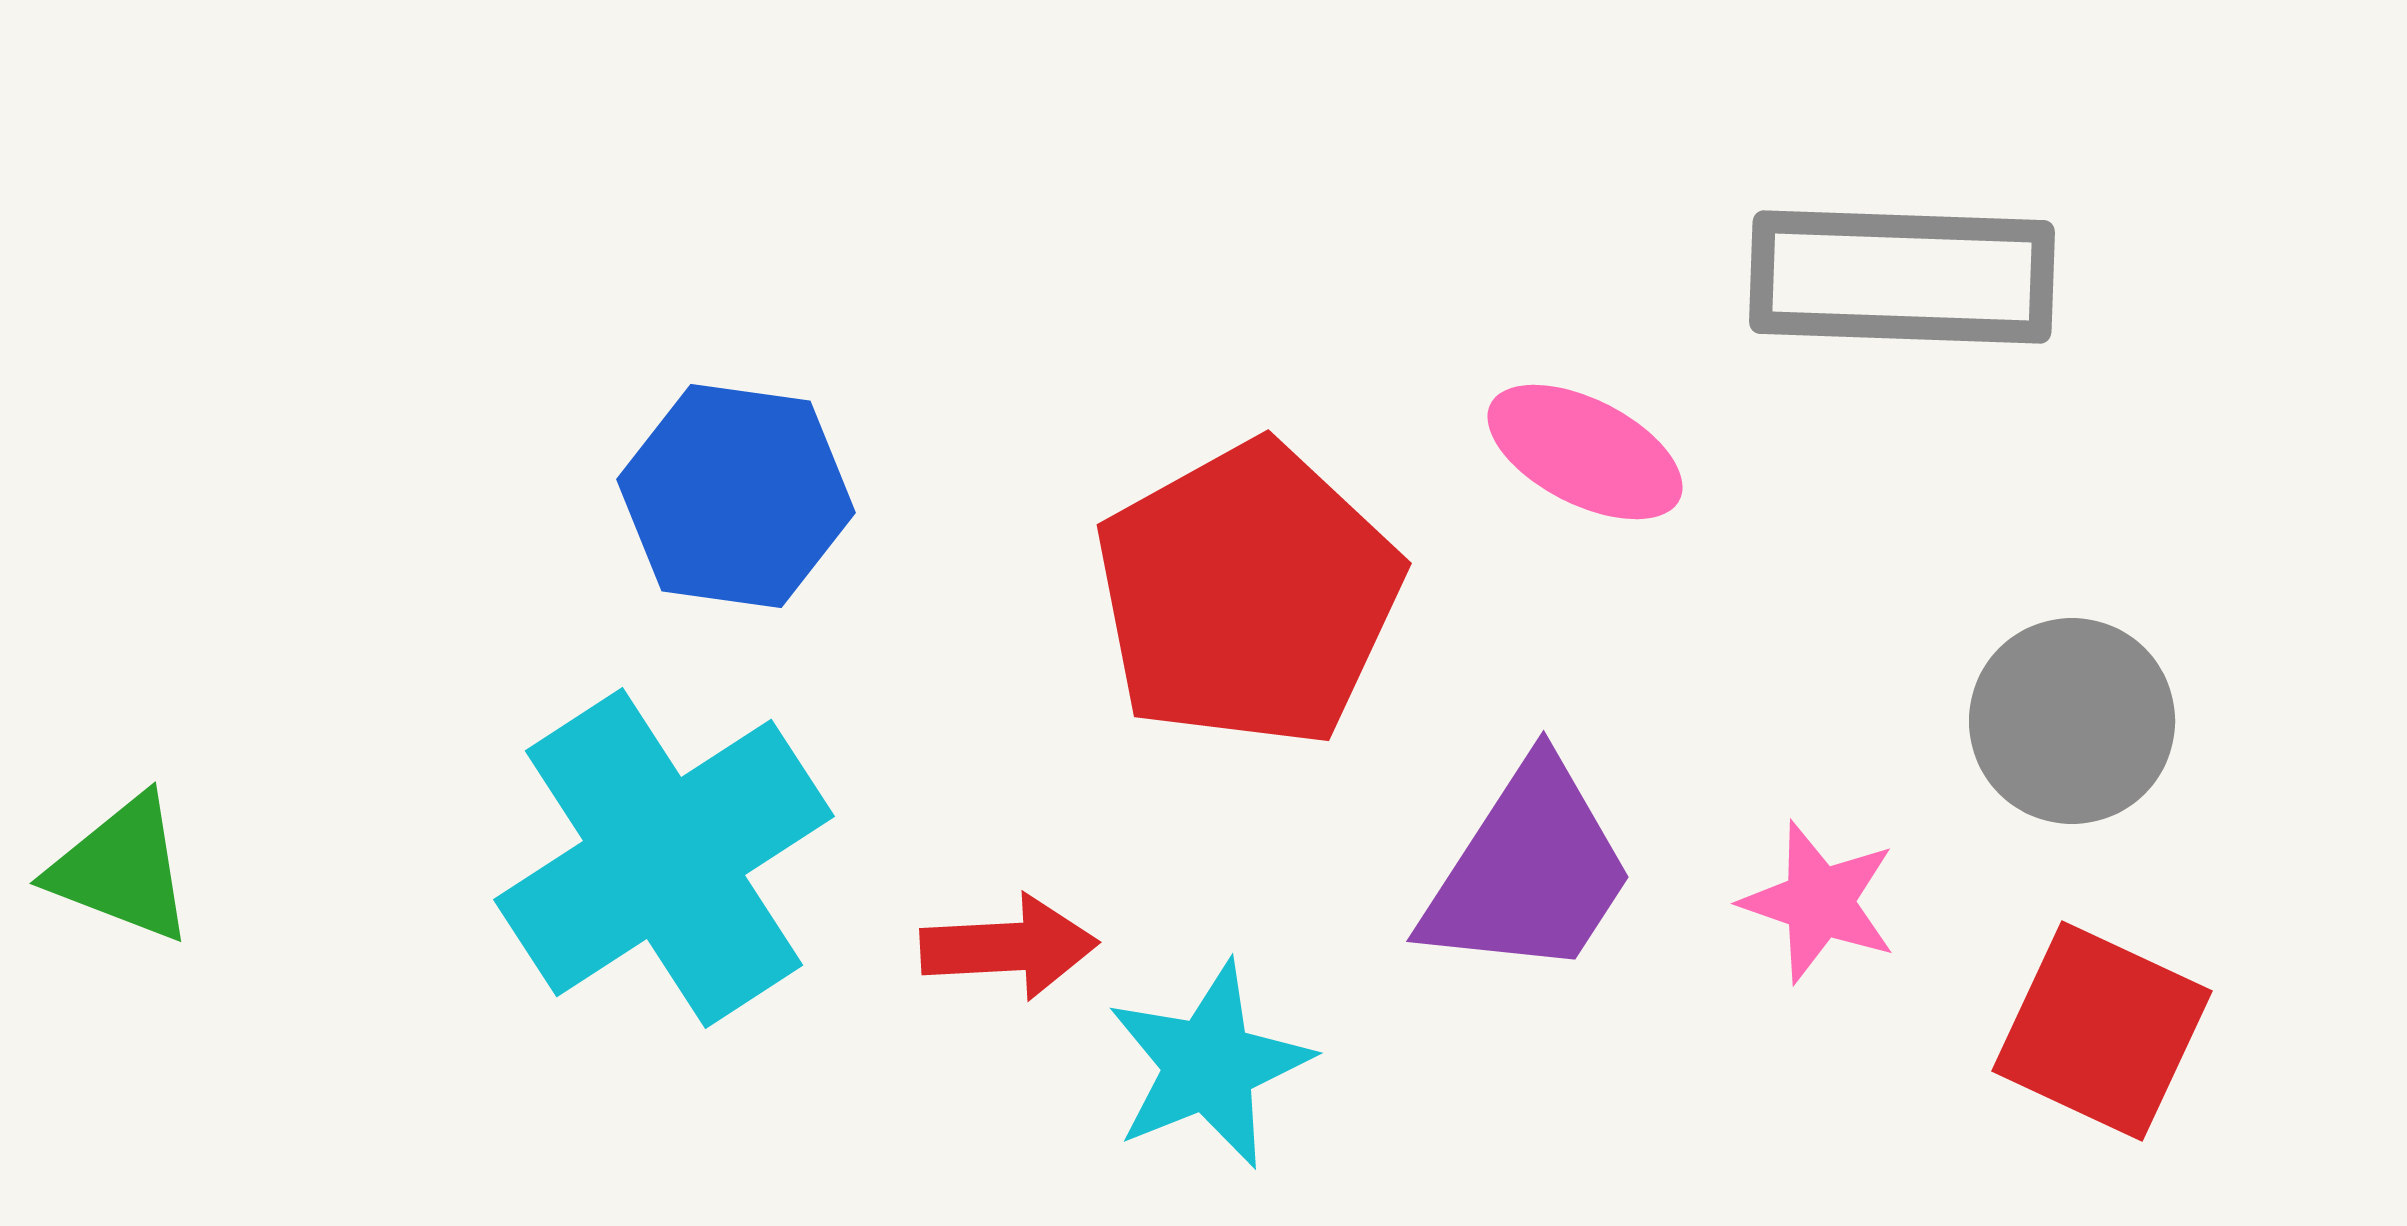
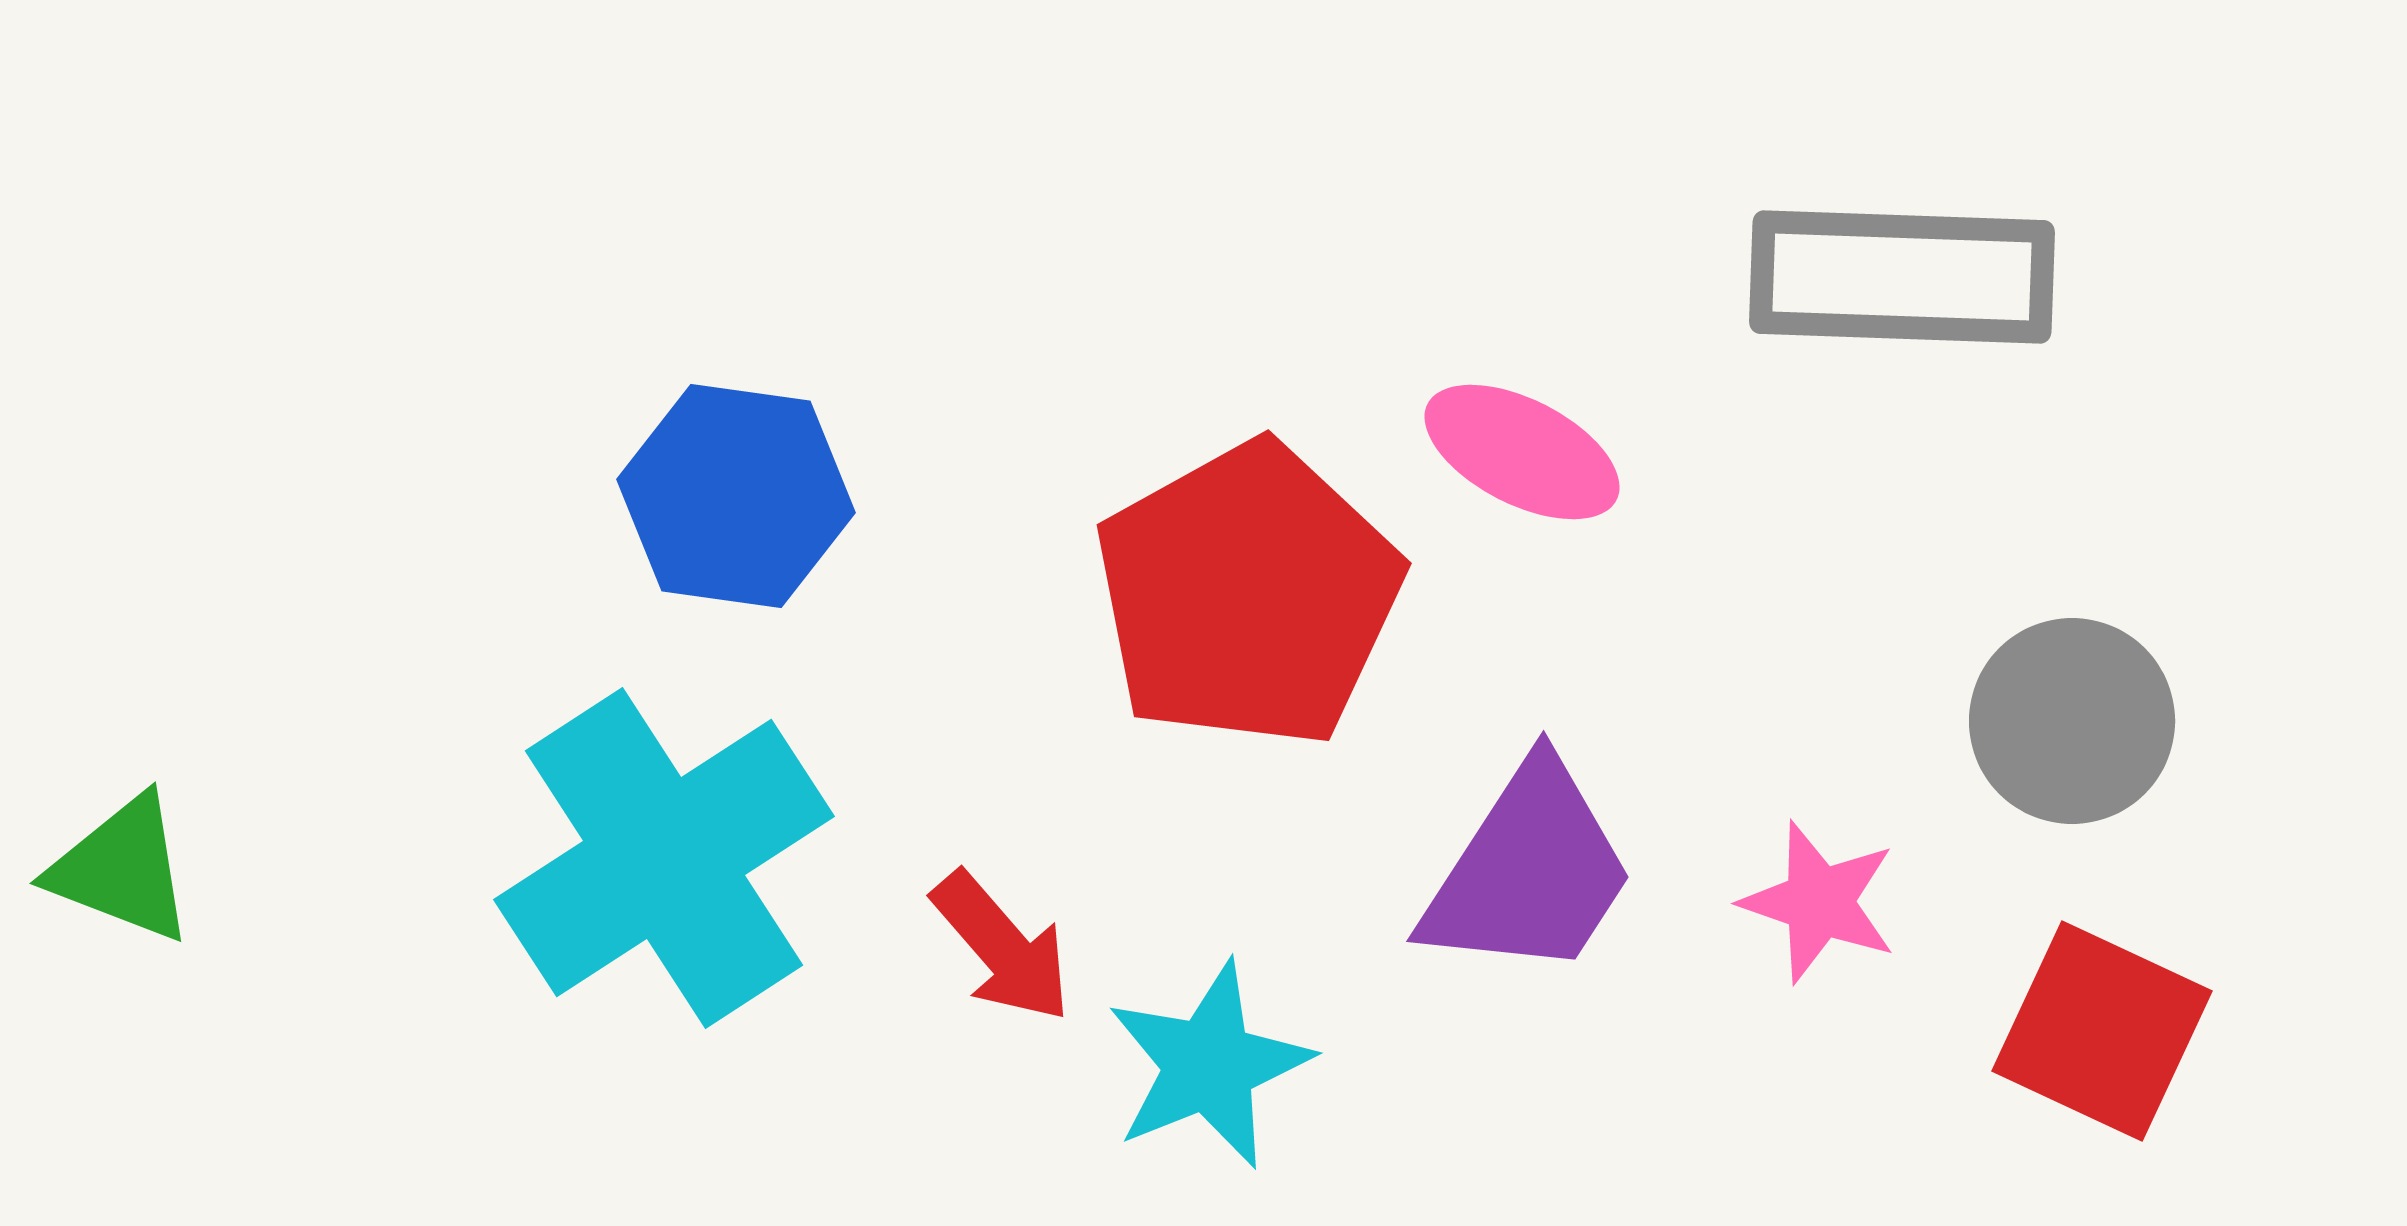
pink ellipse: moved 63 px left
red arrow: moved 7 px left; rotated 52 degrees clockwise
